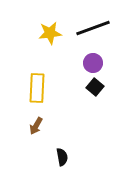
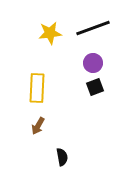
black square: rotated 30 degrees clockwise
brown arrow: moved 2 px right
